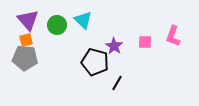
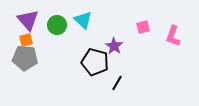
pink square: moved 2 px left, 15 px up; rotated 16 degrees counterclockwise
